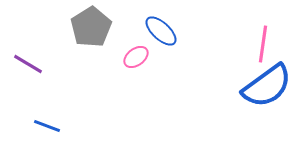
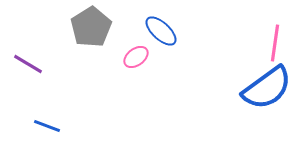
pink line: moved 12 px right, 1 px up
blue semicircle: moved 2 px down
